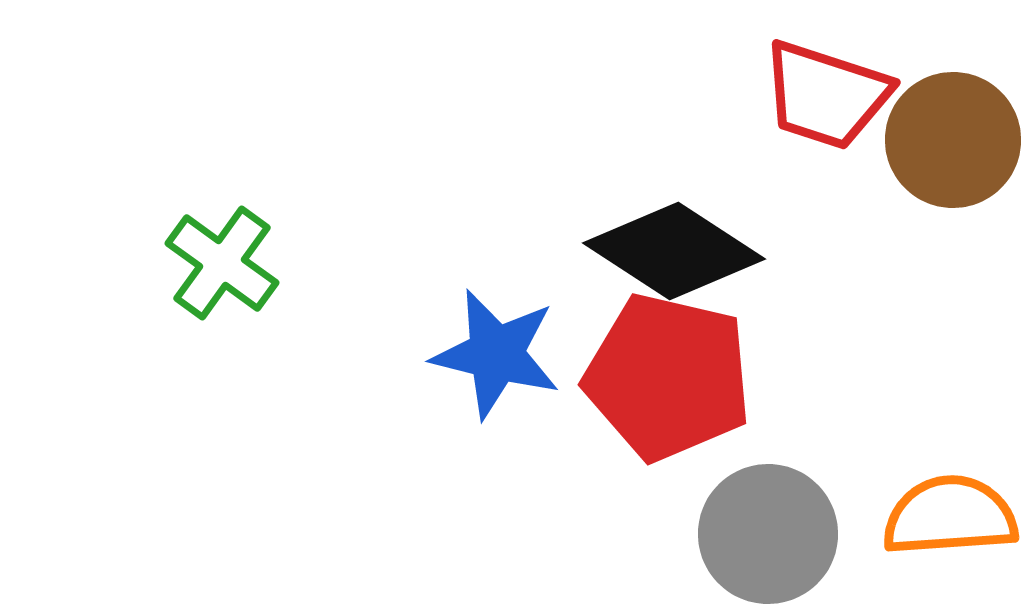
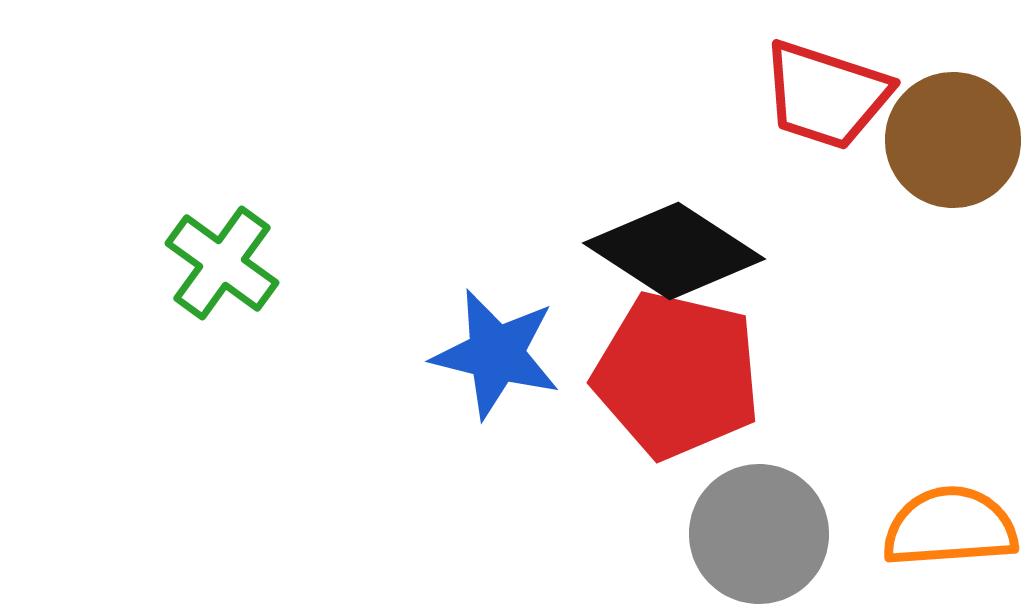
red pentagon: moved 9 px right, 2 px up
orange semicircle: moved 11 px down
gray circle: moved 9 px left
